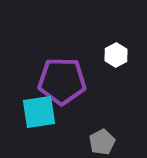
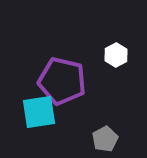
purple pentagon: rotated 12 degrees clockwise
gray pentagon: moved 3 px right, 3 px up
